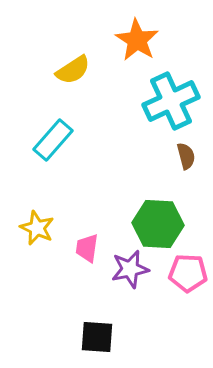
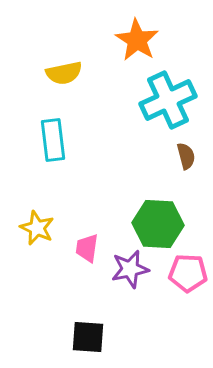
yellow semicircle: moved 9 px left, 3 px down; rotated 21 degrees clockwise
cyan cross: moved 3 px left, 1 px up
cyan rectangle: rotated 48 degrees counterclockwise
black square: moved 9 px left
